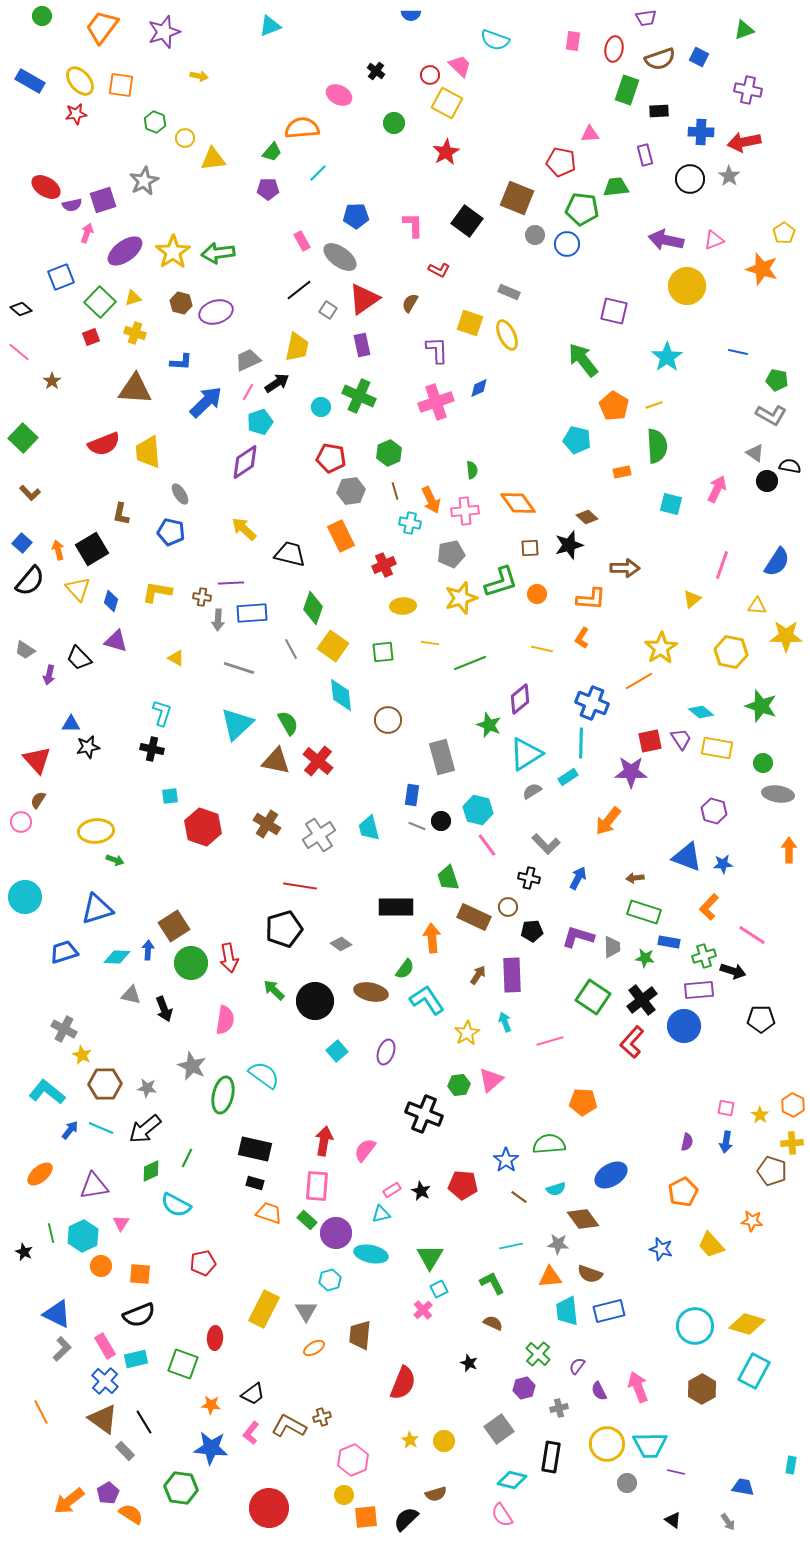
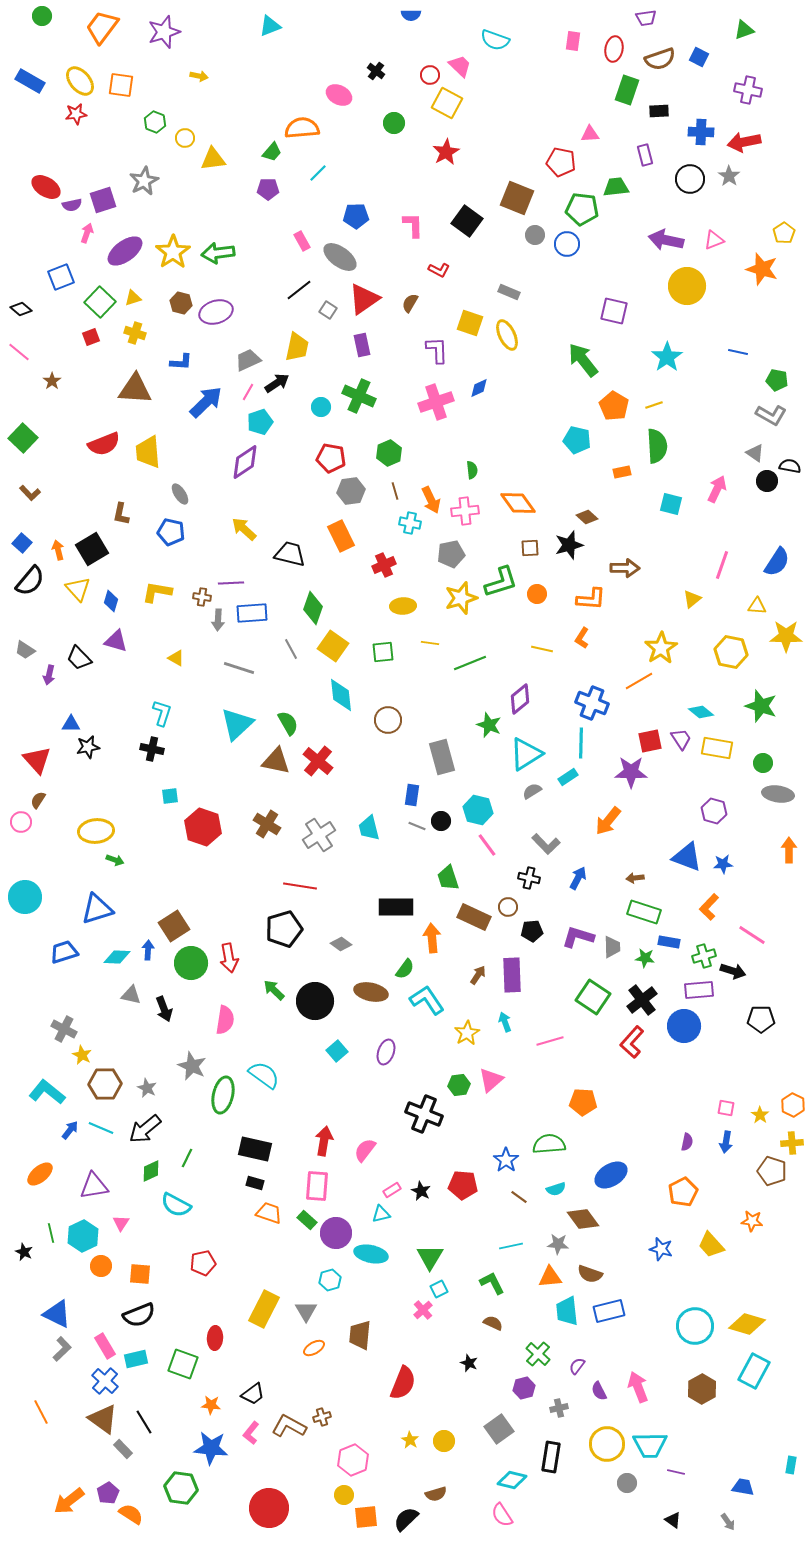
gray star at (147, 1088): rotated 18 degrees clockwise
gray rectangle at (125, 1451): moved 2 px left, 2 px up
